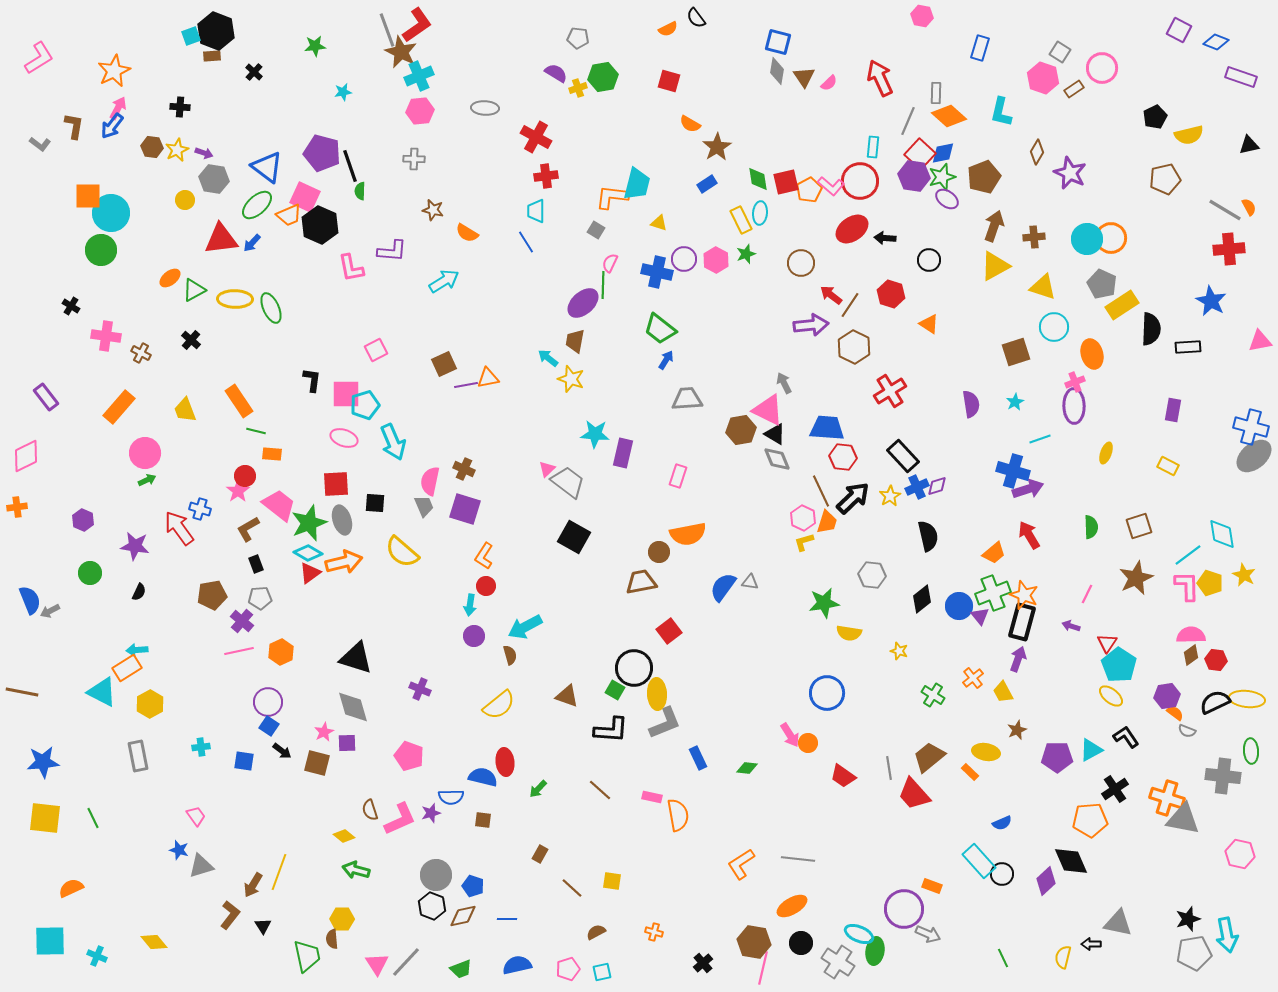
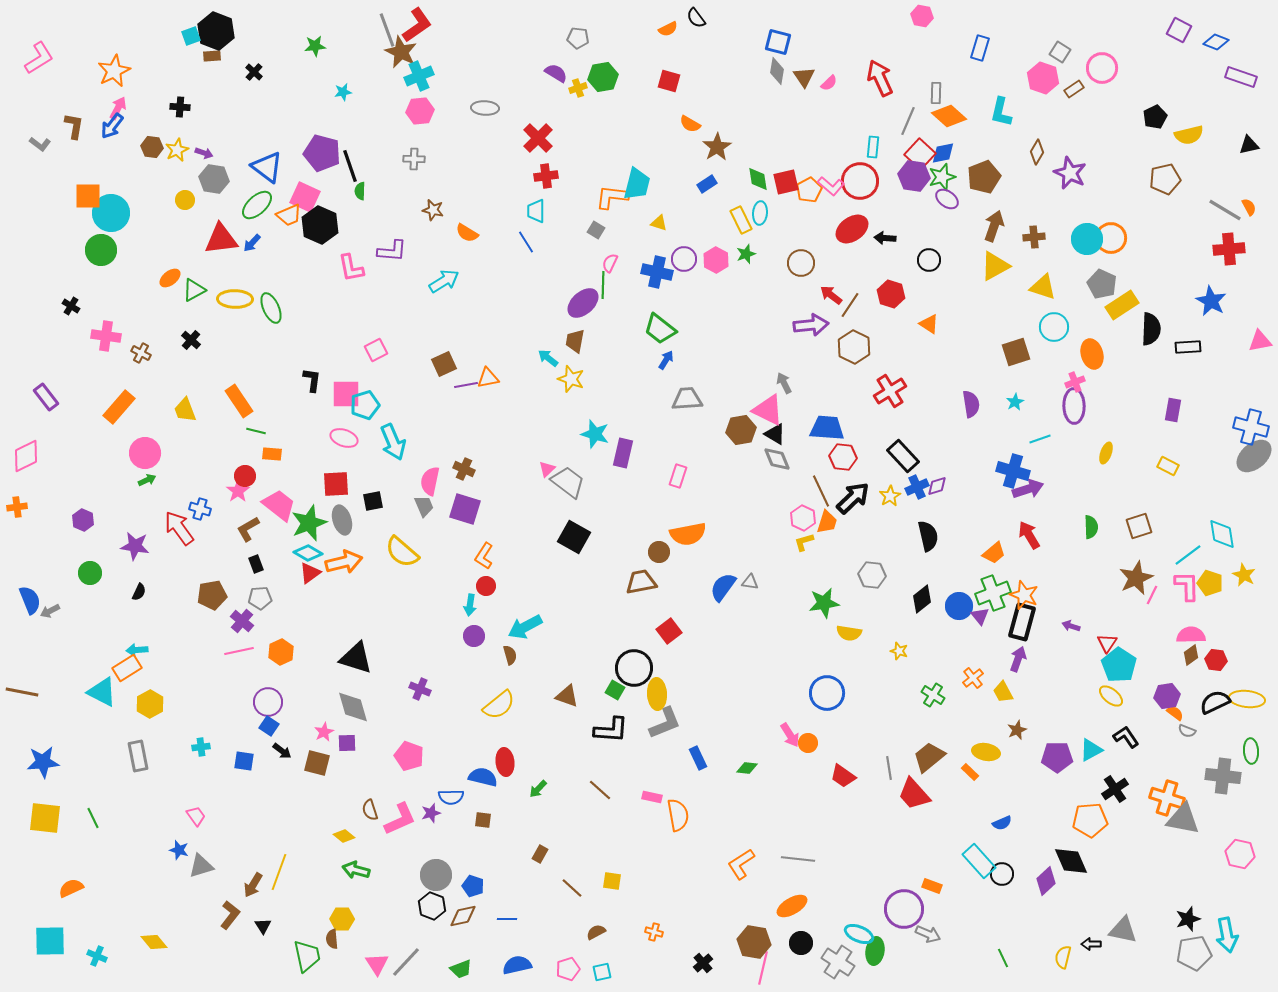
red cross at (536, 137): moved 2 px right, 1 px down; rotated 16 degrees clockwise
cyan star at (595, 434): rotated 12 degrees clockwise
black square at (375, 503): moved 2 px left, 2 px up; rotated 15 degrees counterclockwise
pink line at (1087, 594): moved 65 px right, 1 px down
gray triangle at (1118, 923): moved 5 px right, 7 px down
